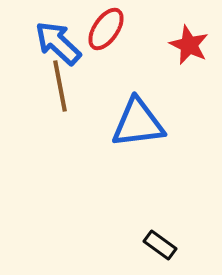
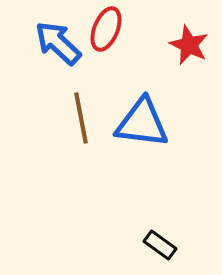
red ellipse: rotated 12 degrees counterclockwise
brown line: moved 21 px right, 32 px down
blue triangle: moved 4 px right; rotated 14 degrees clockwise
